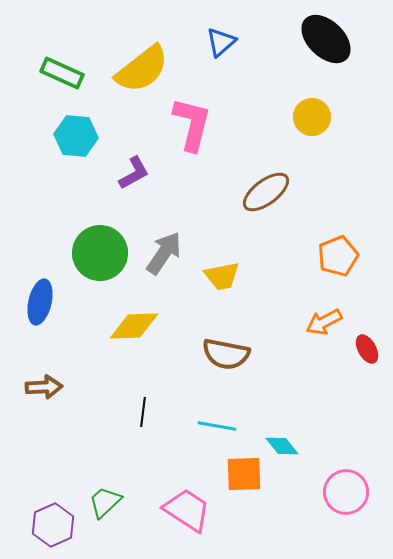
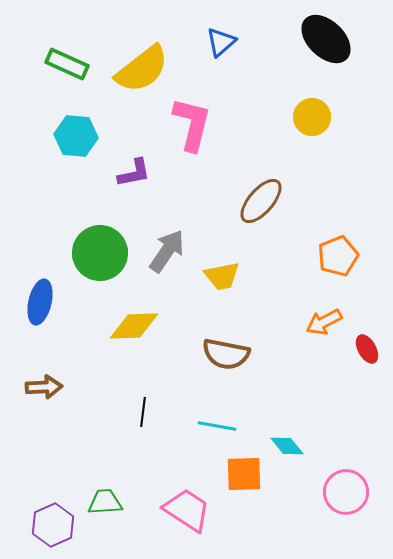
green rectangle: moved 5 px right, 9 px up
purple L-shape: rotated 18 degrees clockwise
brown ellipse: moved 5 px left, 9 px down; rotated 12 degrees counterclockwise
gray arrow: moved 3 px right, 2 px up
cyan diamond: moved 5 px right
green trapezoid: rotated 39 degrees clockwise
